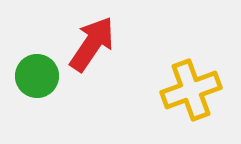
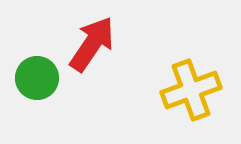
green circle: moved 2 px down
